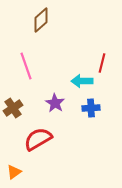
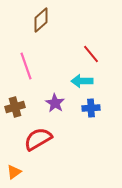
red line: moved 11 px left, 9 px up; rotated 54 degrees counterclockwise
brown cross: moved 2 px right, 1 px up; rotated 18 degrees clockwise
